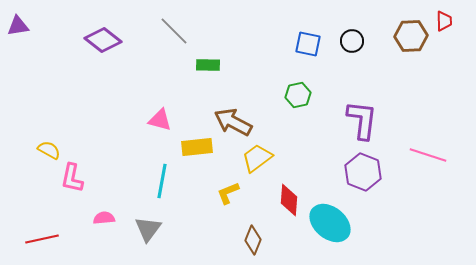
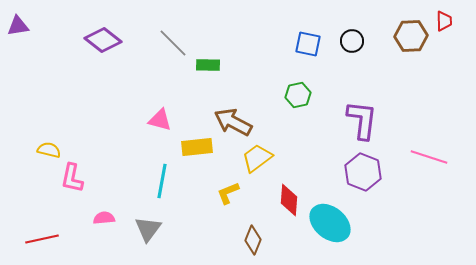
gray line: moved 1 px left, 12 px down
yellow semicircle: rotated 15 degrees counterclockwise
pink line: moved 1 px right, 2 px down
